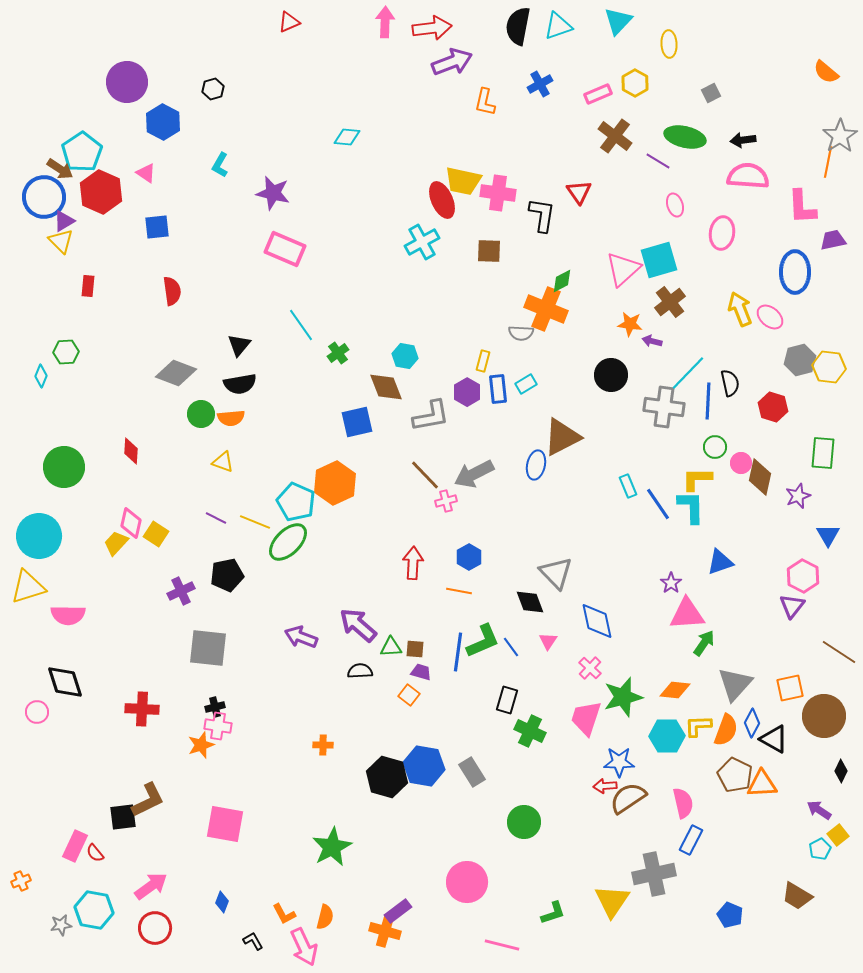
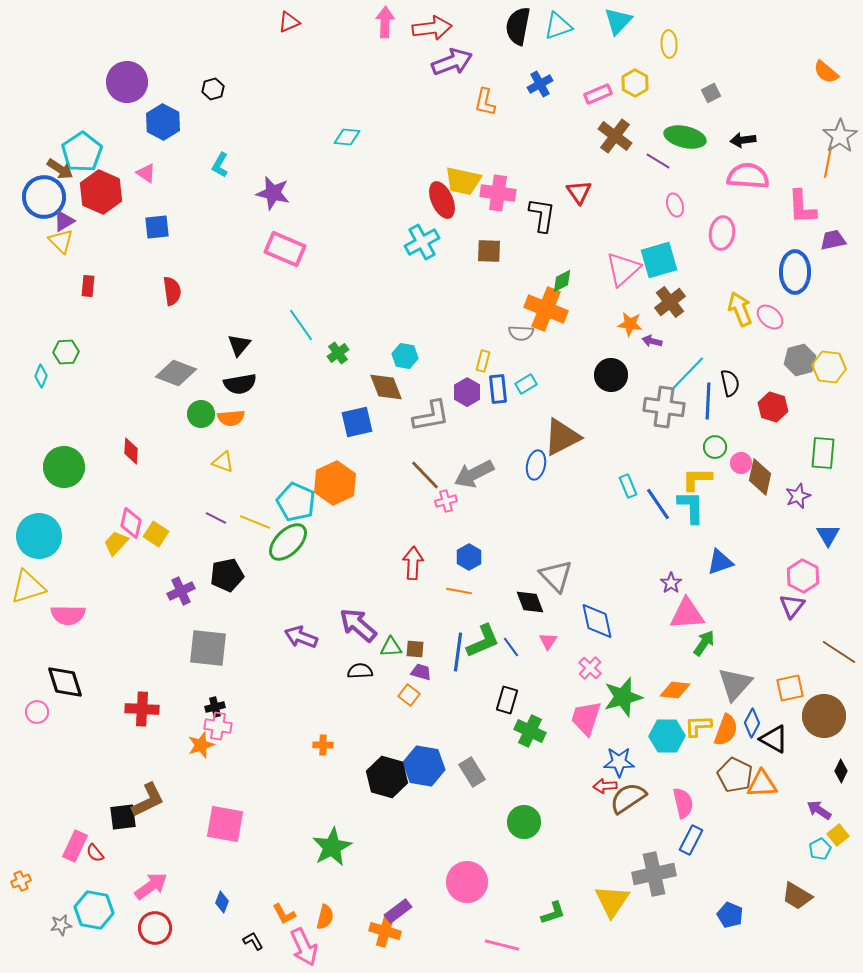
gray triangle at (556, 573): moved 3 px down
